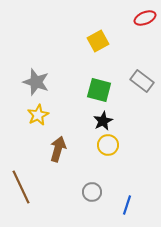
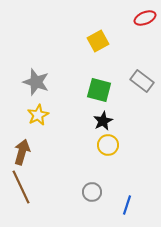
brown arrow: moved 36 px left, 3 px down
